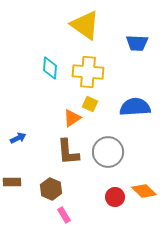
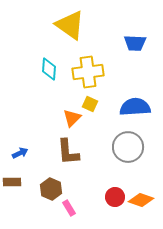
yellow triangle: moved 15 px left
blue trapezoid: moved 2 px left
cyan diamond: moved 1 px left, 1 px down
yellow cross: rotated 12 degrees counterclockwise
orange triangle: rotated 12 degrees counterclockwise
blue arrow: moved 2 px right, 15 px down
gray circle: moved 20 px right, 5 px up
orange diamond: moved 3 px left, 9 px down; rotated 25 degrees counterclockwise
pink rectangle: moved 5 px right, 7 px up
